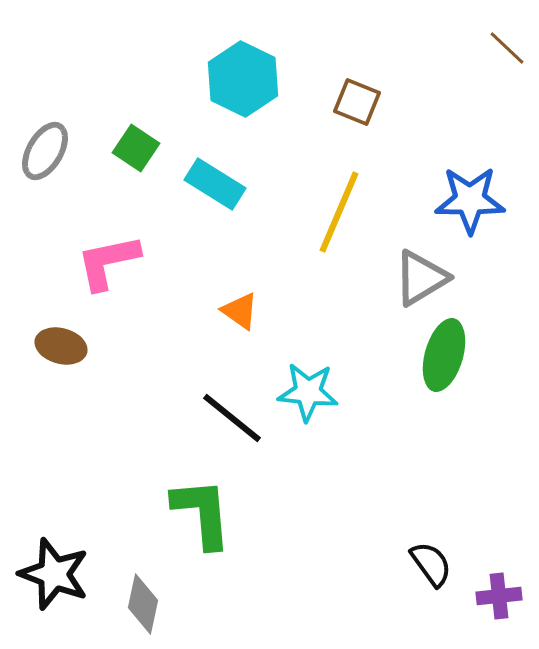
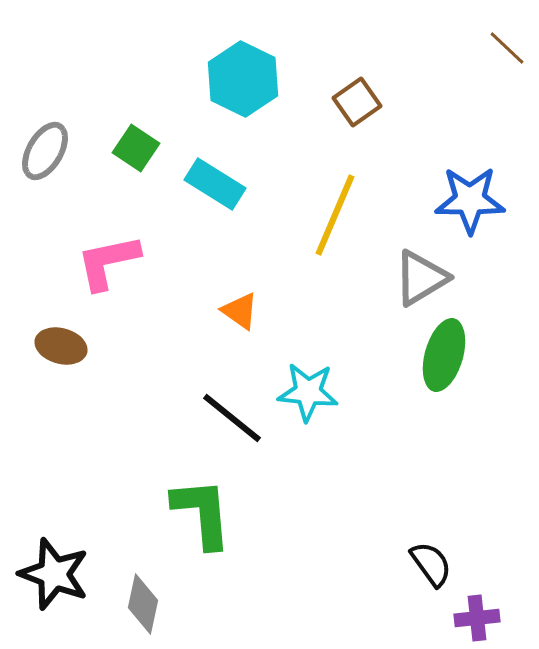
brown square: rotated 33 degrees clockwise
yellow line: moved 4 px left, 3 px down
purple cross: moved 22 px left, 22 px down
